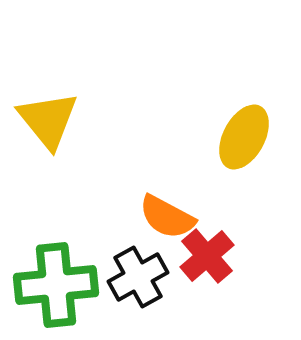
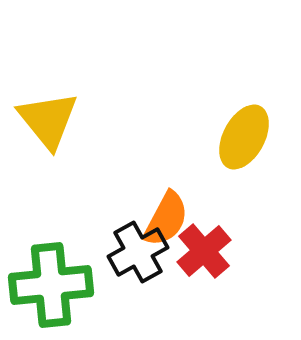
orange semicircle: moved 1 px left, 2 px down; rotated 90 degrees counterclockwise
red cross: moved 3 px left, 5 px up
black cross: moved 25 px up
green cross: moved 5 px left
